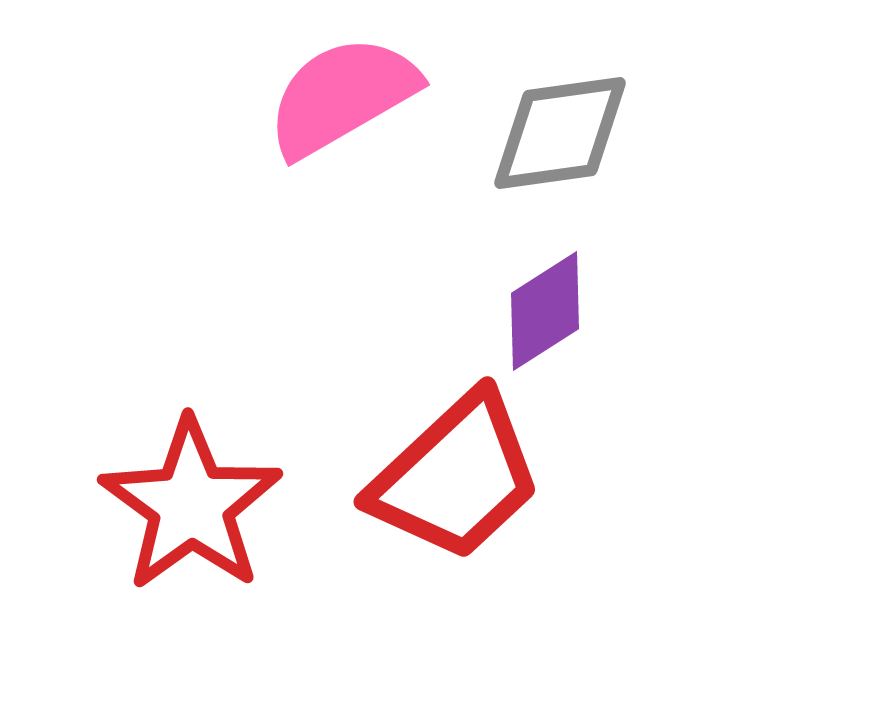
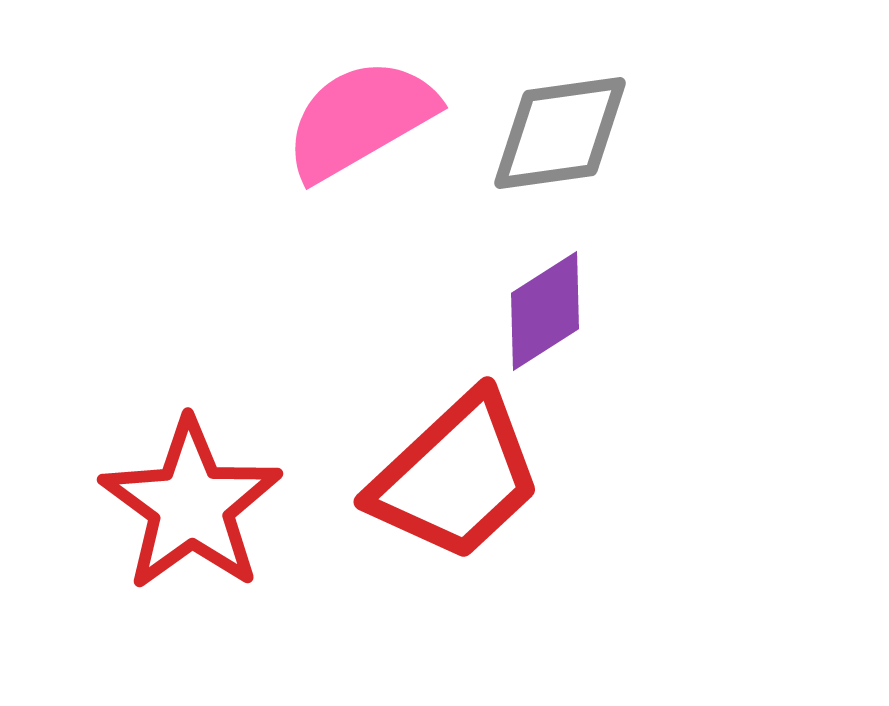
pink semicircle: moved 18 px right, 23 px down
